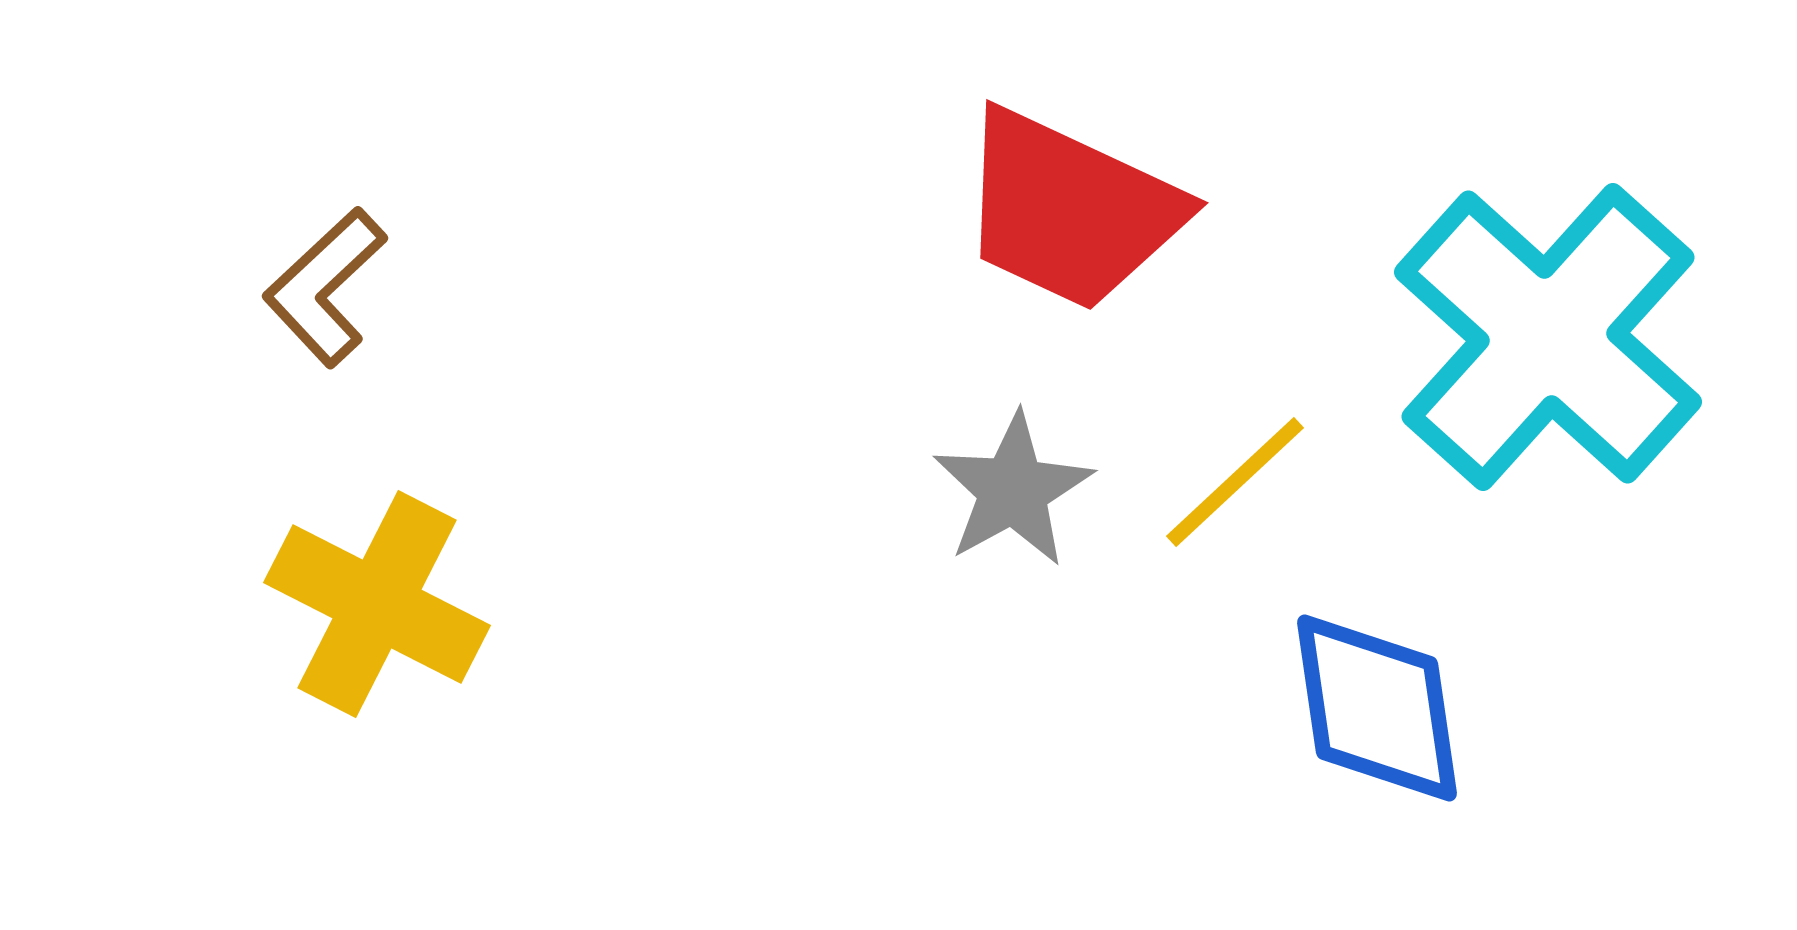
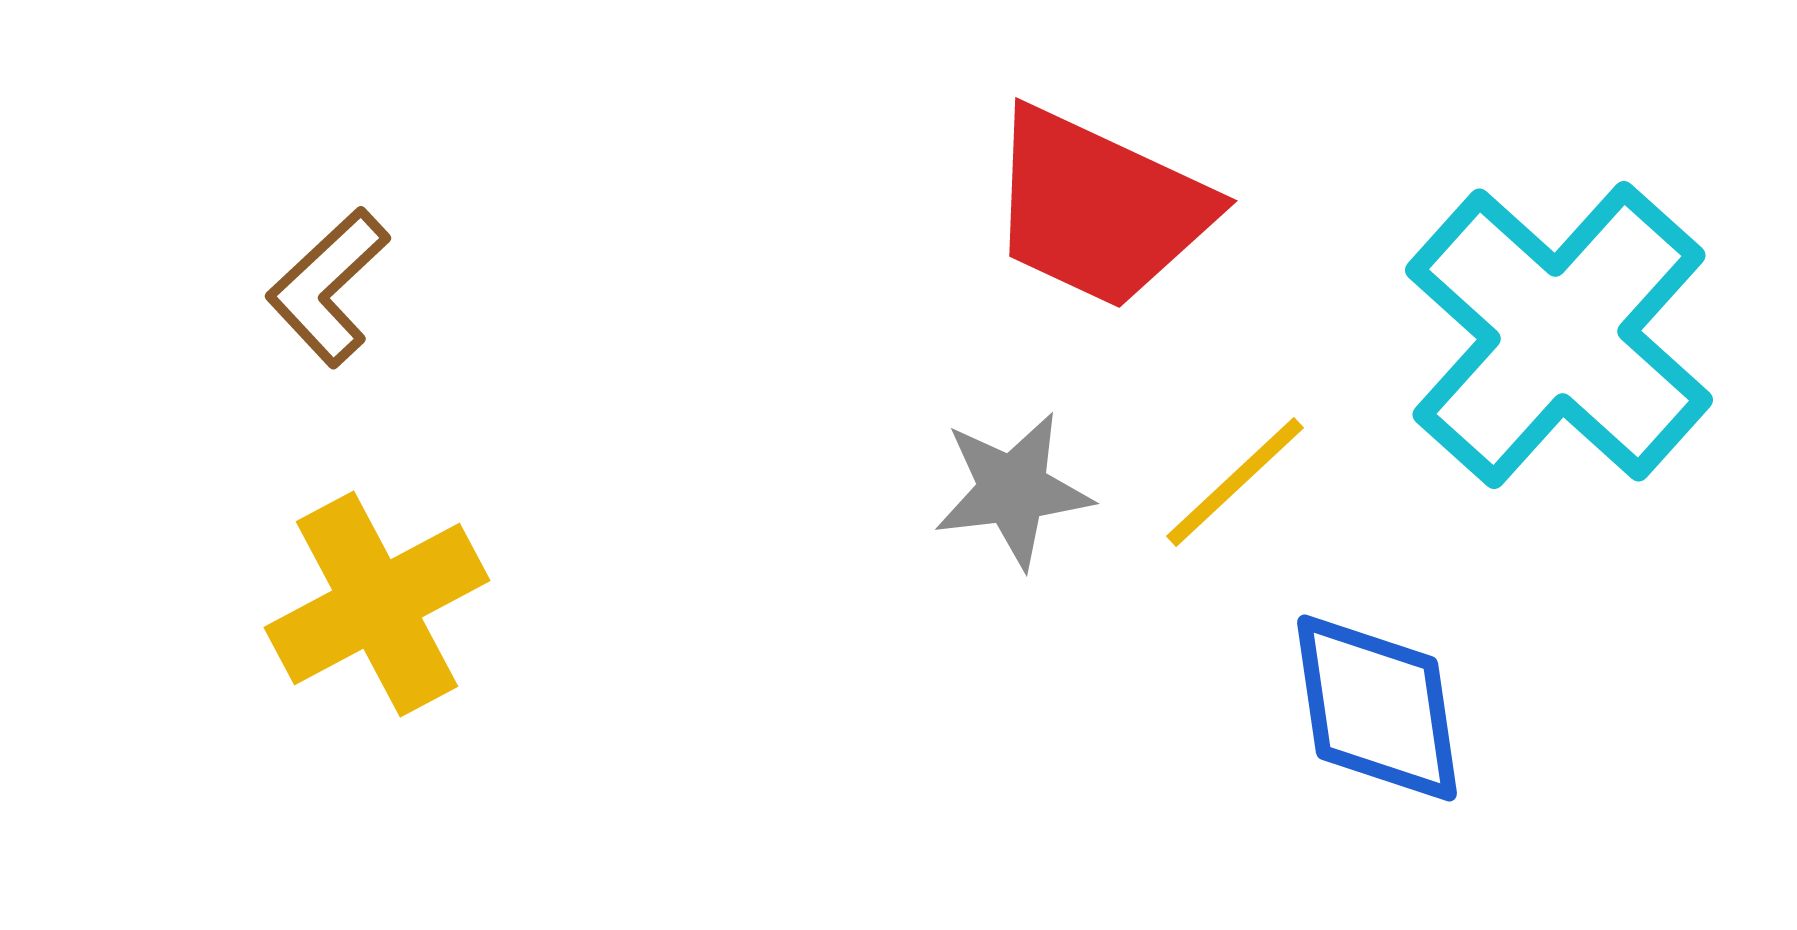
red trapezoid: moved 29 px right, 2 px up
brown L-shape: moved 3 px right
cyan cross: moved 11 px right, 2 px up
gray star: rotated 22 degrees clockwise
yellow cross: rotated 35 degrees clockwise
